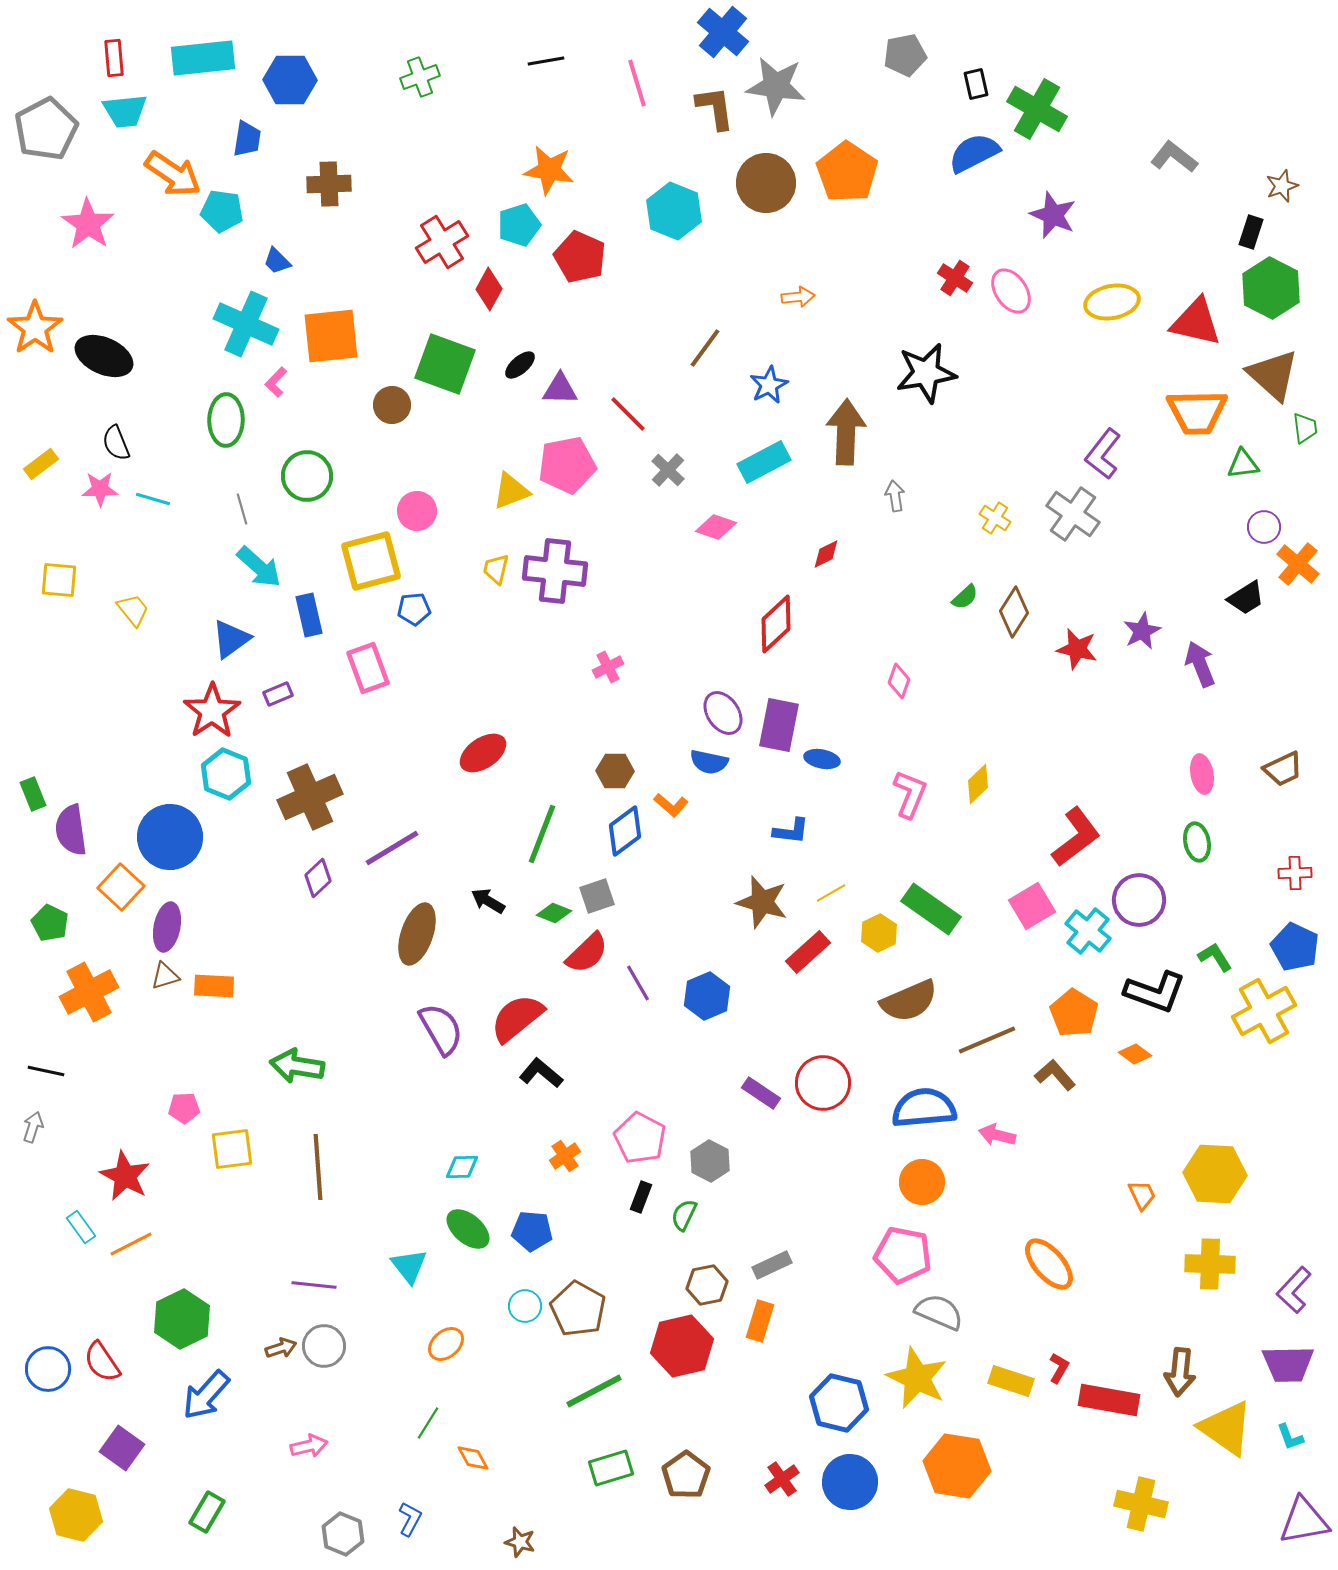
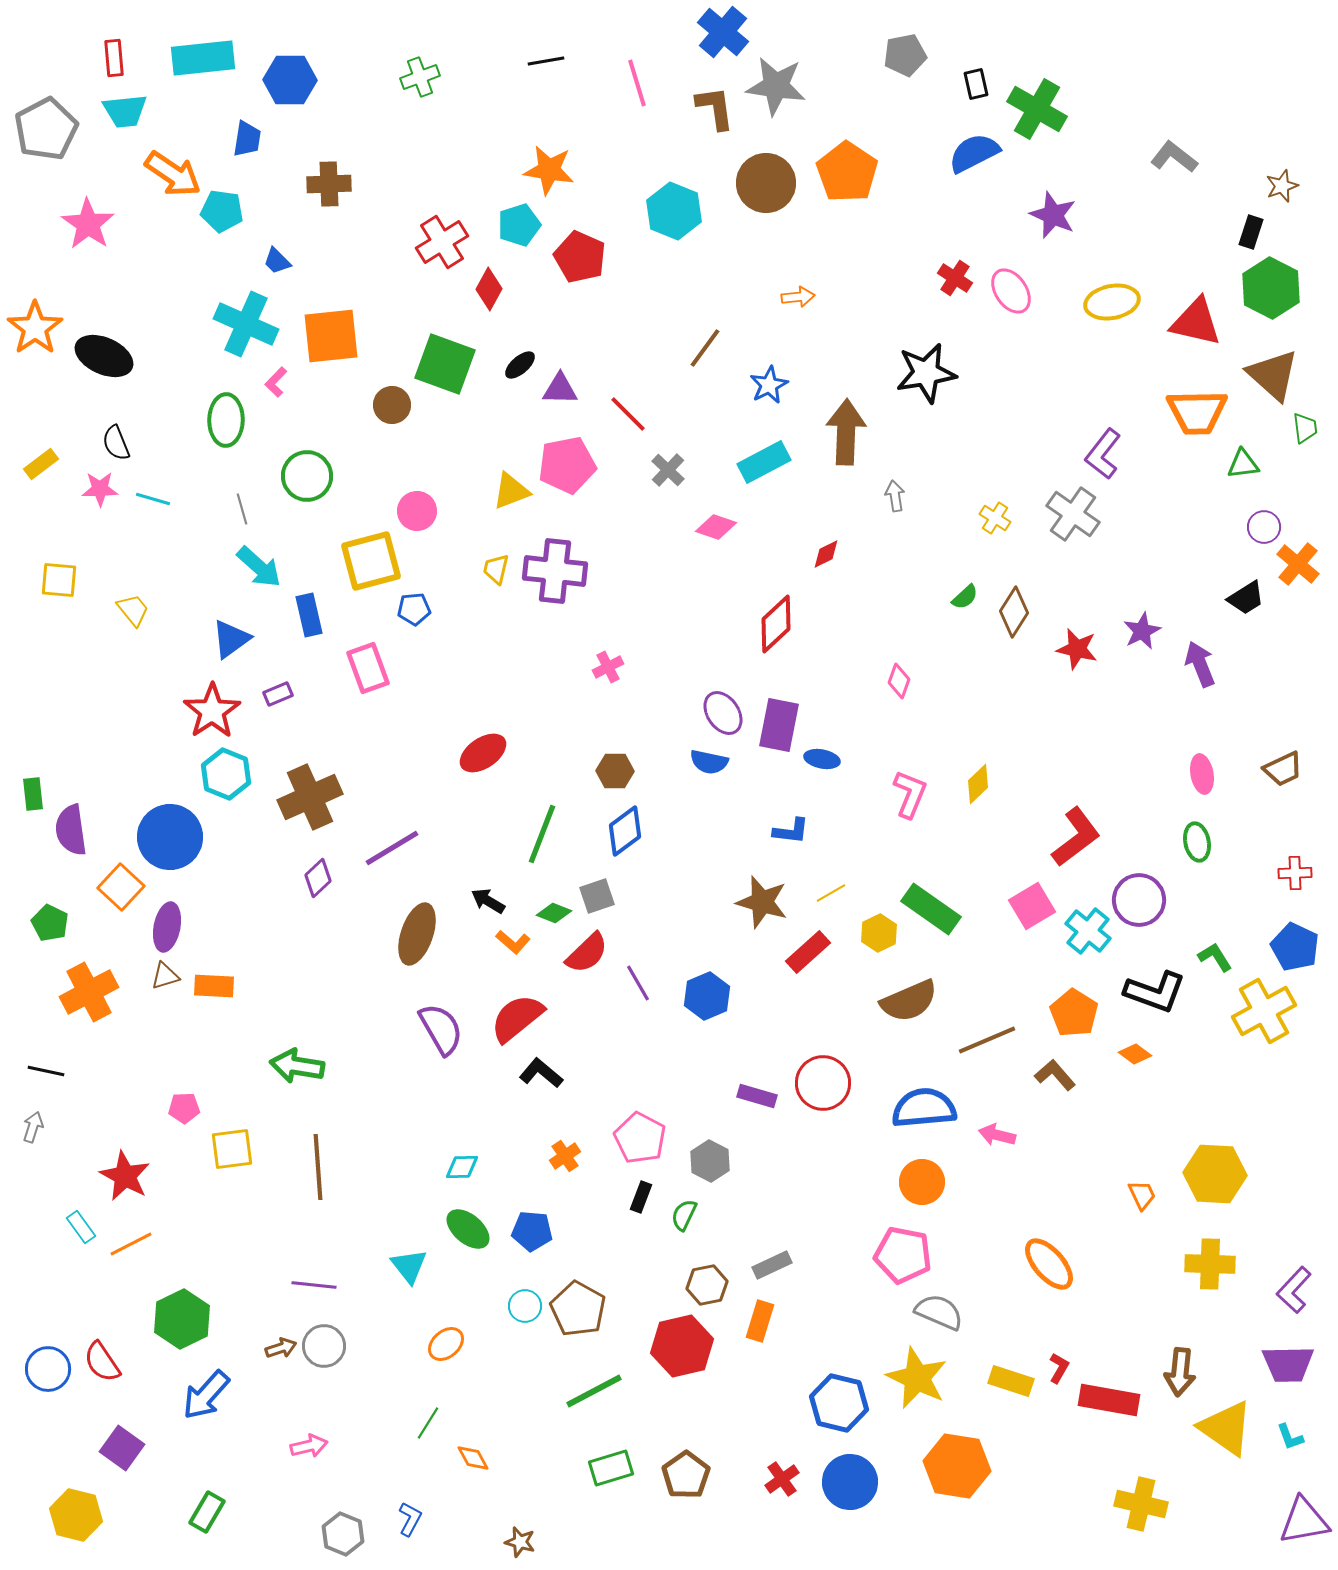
green rectangle at (33, 794): rotated 16 degrees clockwise
orange L-shape at (671, 805): moved 158 px left, 137 px down
purple rectangle at (761, 1093): moved 4 px left, 3 px down; rotated 18 degrees counterclockwise
